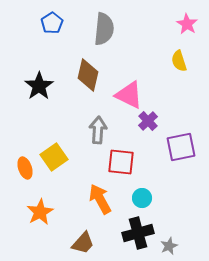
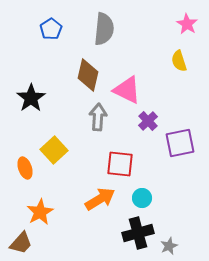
blue pentagon: moved 1 px left, 6 px down
black star: moved 8 px left, 12 px down
pink triangle: moved 2 px left, 5 px up
gray arrow: moved 13 px up
purple square: moved 1 px left, 4 px up
yellow square: moved 7 px up; rotated 8 degrees counterclockwise
red square: moved 1 px left, 2 px down
orange arrow: rotated 88 degrees clockwise
brown trapezoid: moved 62 px left
